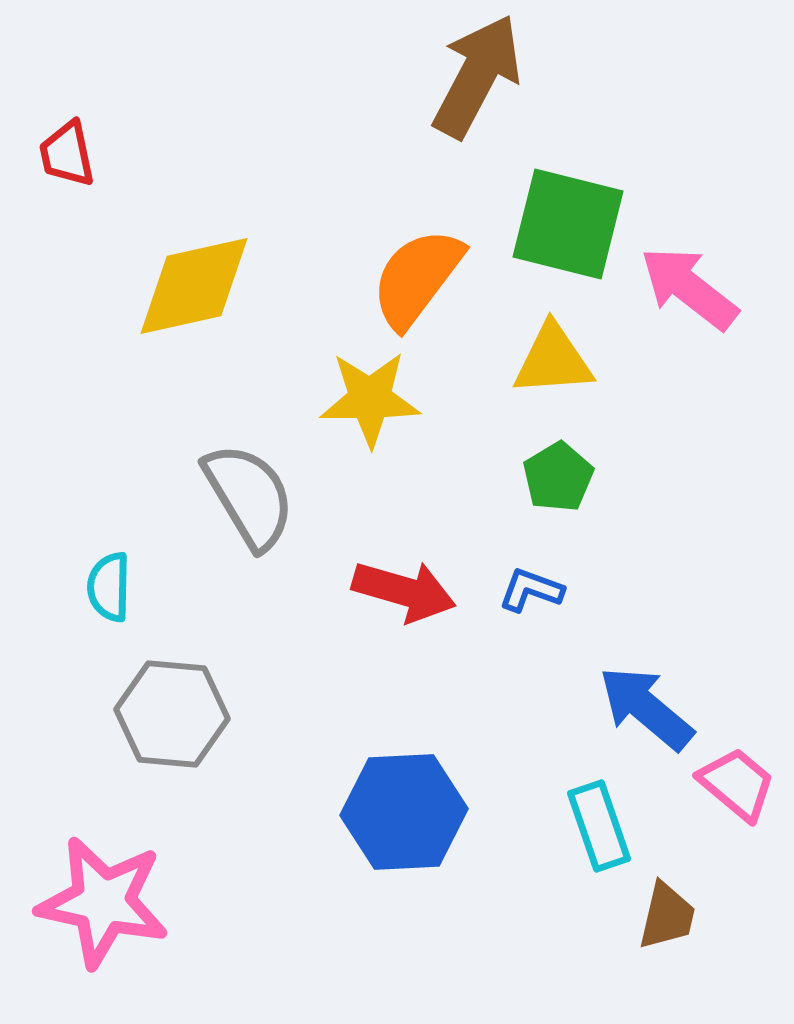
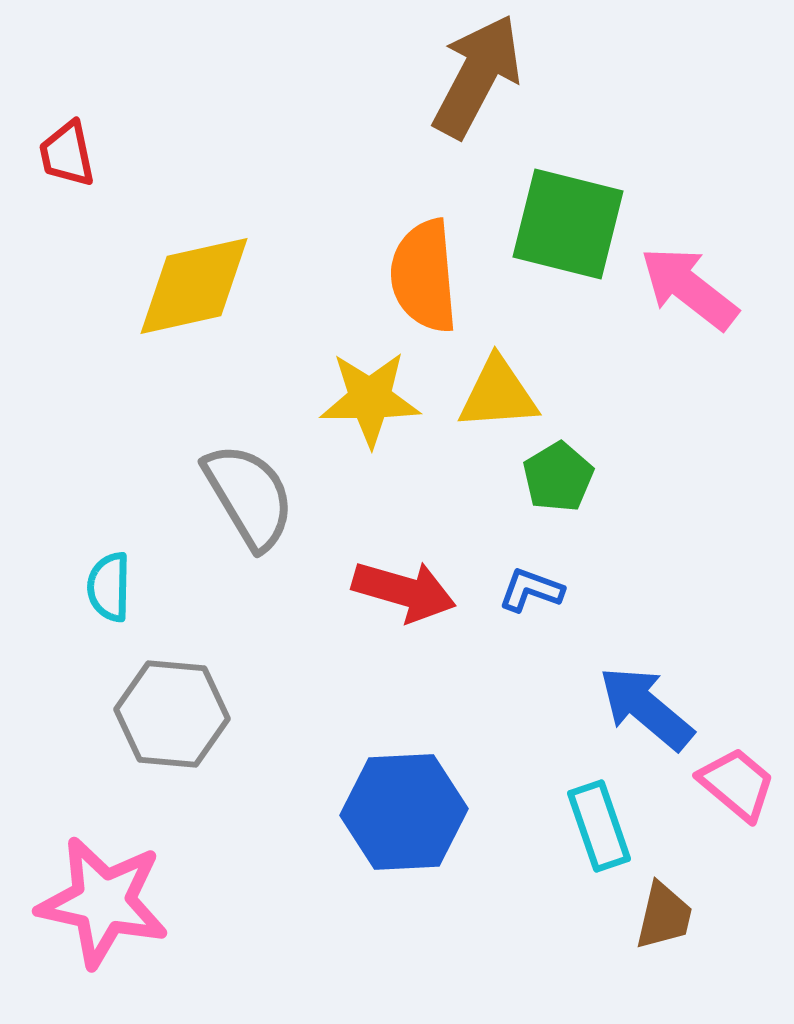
orange semicircle: moved 7 px right, 2 px up; rotated 42 degrees counterclockwise
yellow triangle: moved 55 px left, 34 px down
brown trapezoid: moved 3 px left
